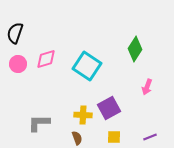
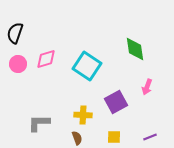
green diamond: rotated 40 degrees counterclockwise
purple square: moved 7 px right, 6 px up
